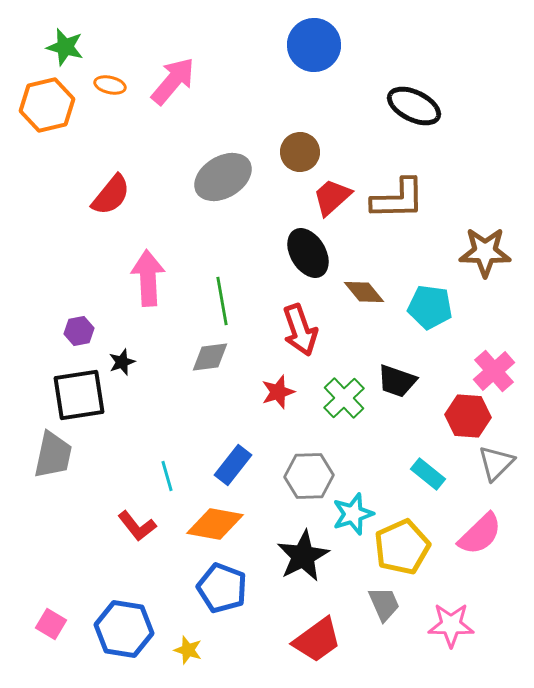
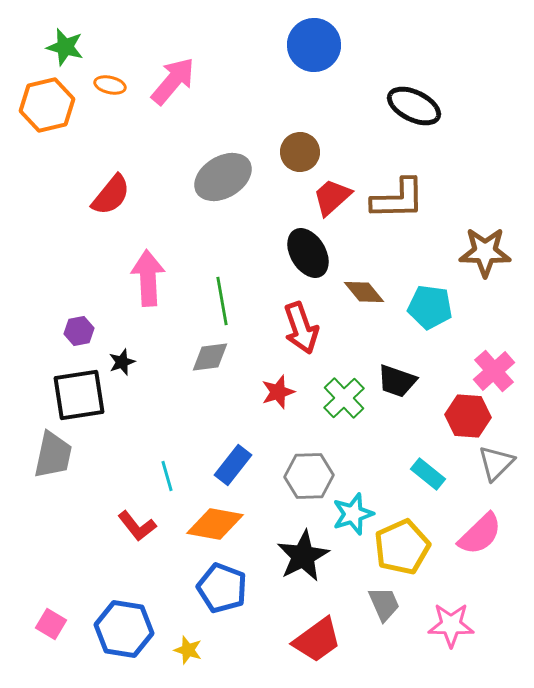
red arrow at (300, 330): moved 1 px right, 2 px up
